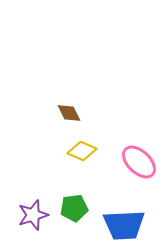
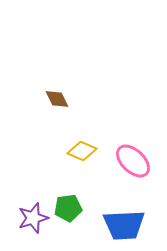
brown diamond: moved 12 px left, 14 px up
pink ellipse: moved 6 px left, 1 px up
green pentagon: moved 6 px left
purple star: moved 3 px down
